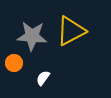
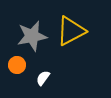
gray star: rotated 16 degrees counterclockwise
orange circle: moved 3 px right, 2 px down
